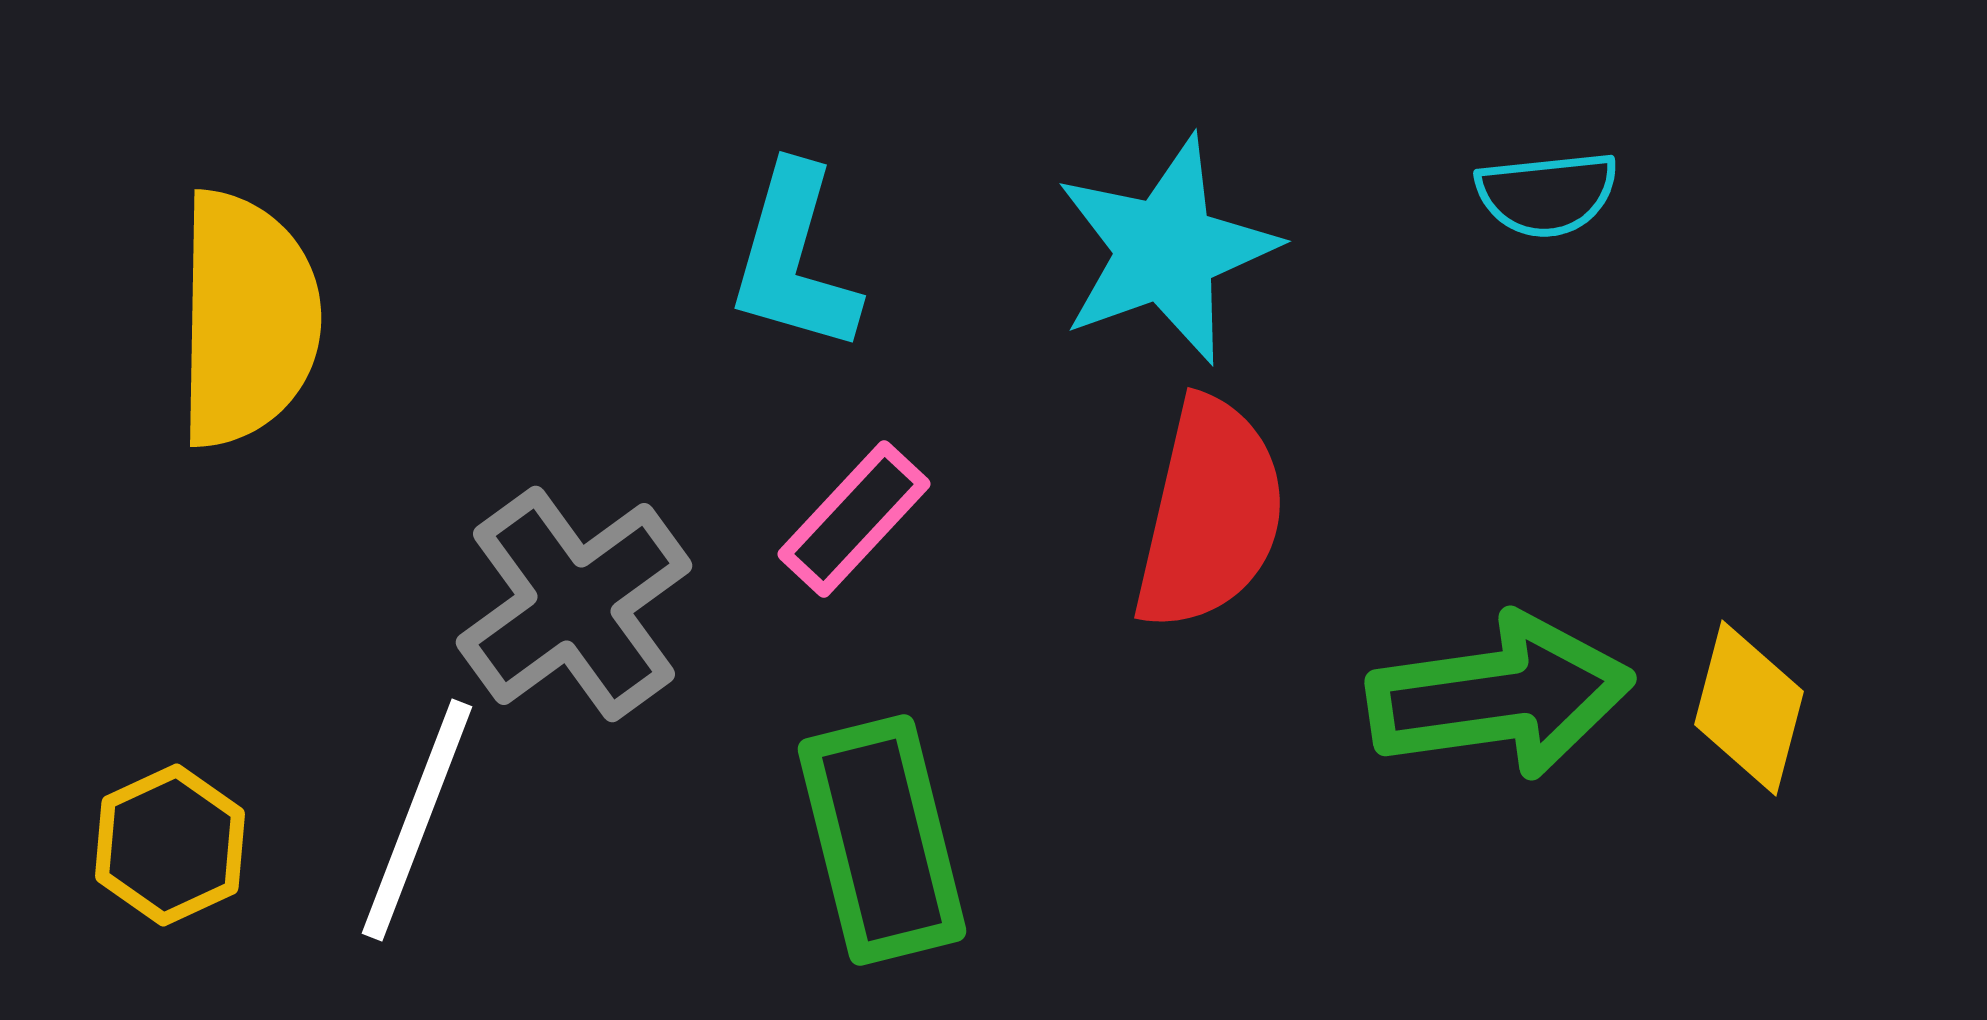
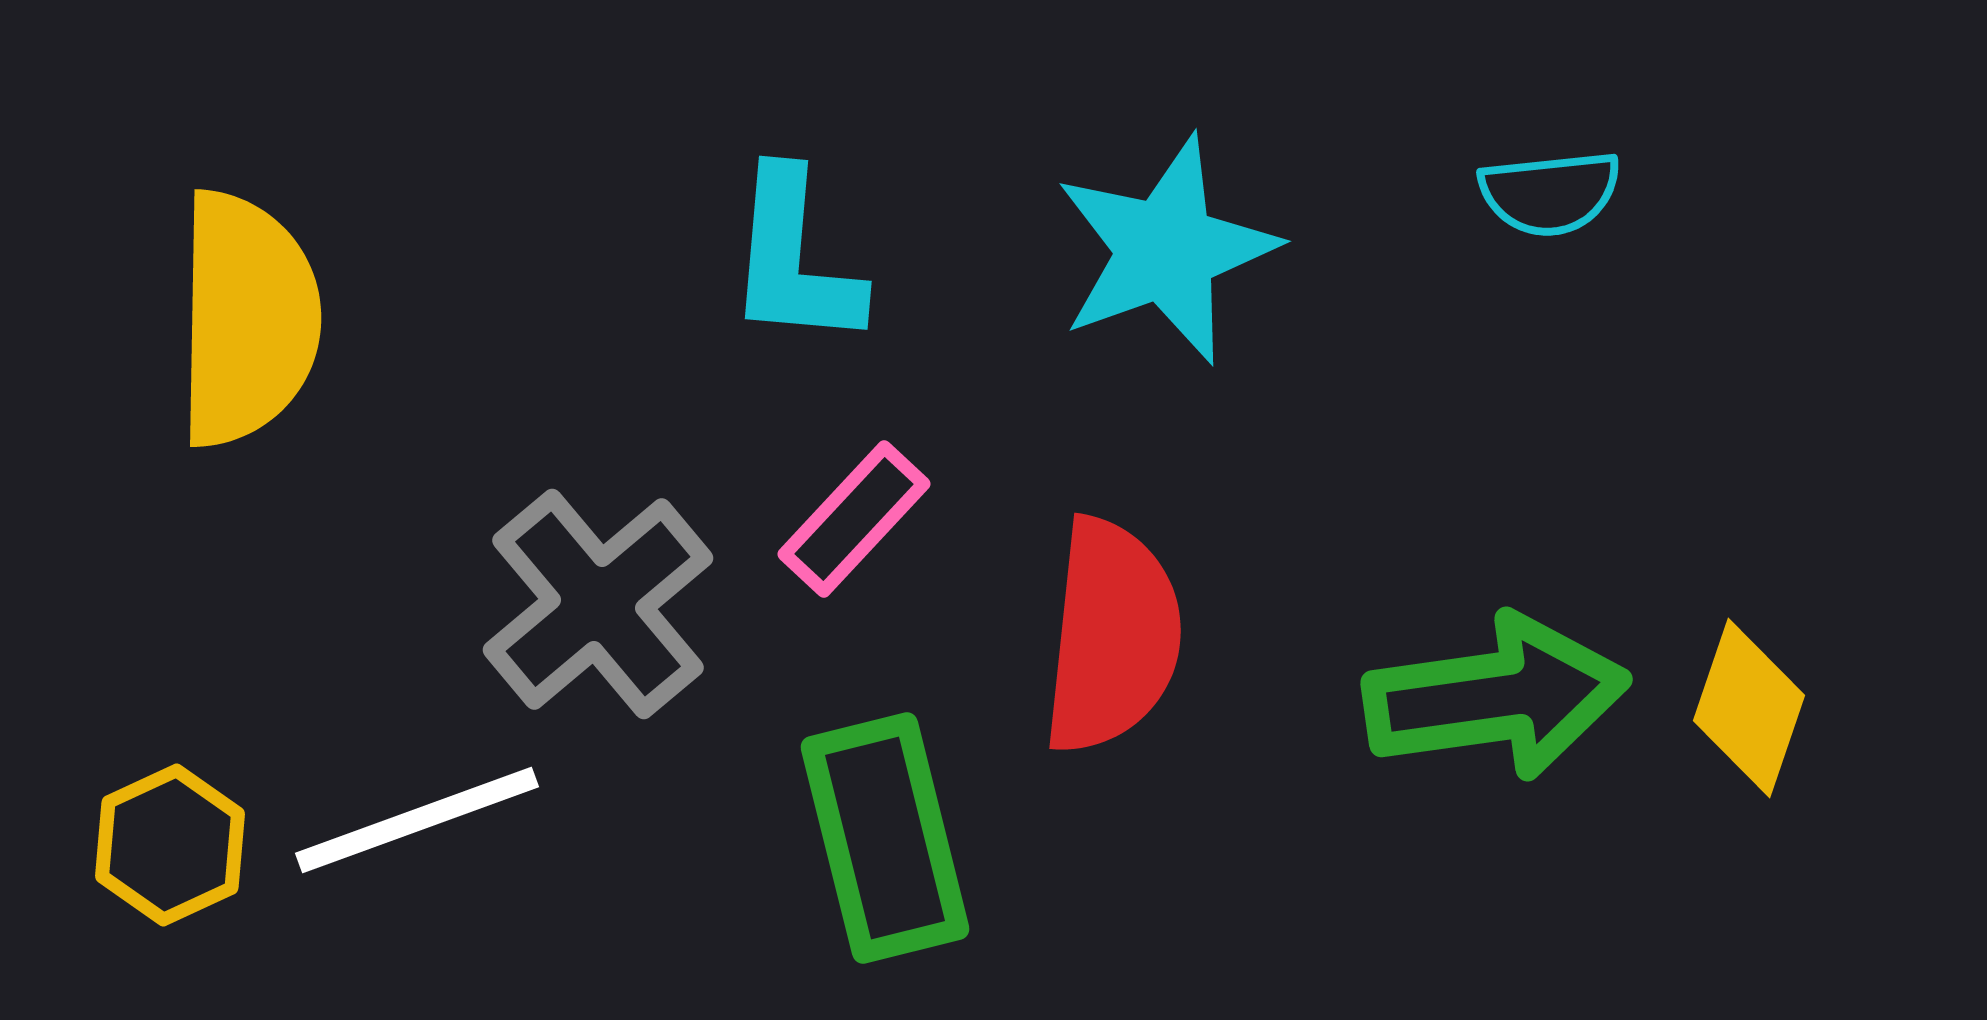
cyan semicircle: moved 3 px right, 1 px up
cyan L-shape: rotated 11 degrees counterclockwise
red semicircle: moved 98 px left, 122 px down; rotated 7 degrees counterclockwise
gray cross: moved 24 px right; rotated 4 degrees counterclockwise
green arrow: moved 4 px left, 1 px down
yellow diamond: rotated 4 degrees clockwise
white line: rotated 49 degrees clockwise
green rectangle: moved 3 px right, 2 px up
